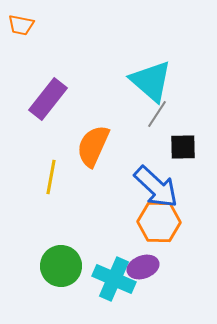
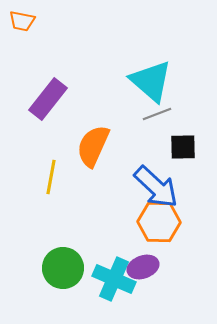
orange trapezoid: moved 1 px right, 4 px up
gray line: rotated 36 degrees clockwise
green circle: moved 2 px right, 2 px down
